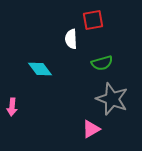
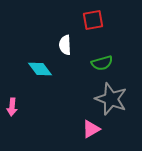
white semicircle: moved 6 px left, 6 px down
gray star: moved 1 px left
